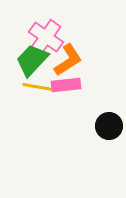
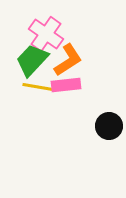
pink cross: moved 3 px up
